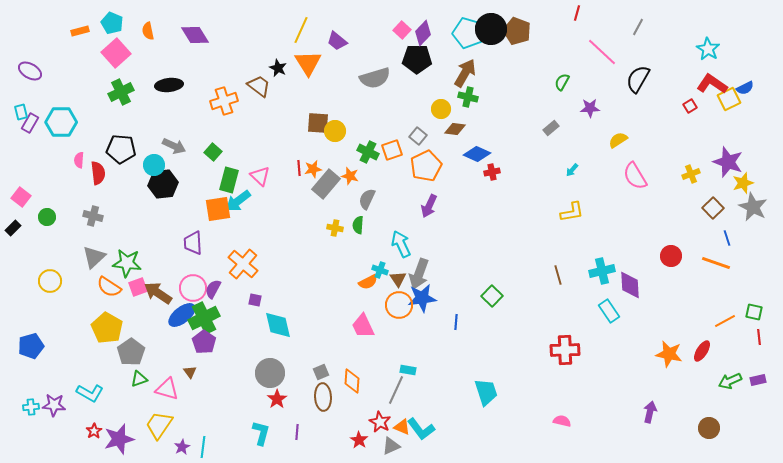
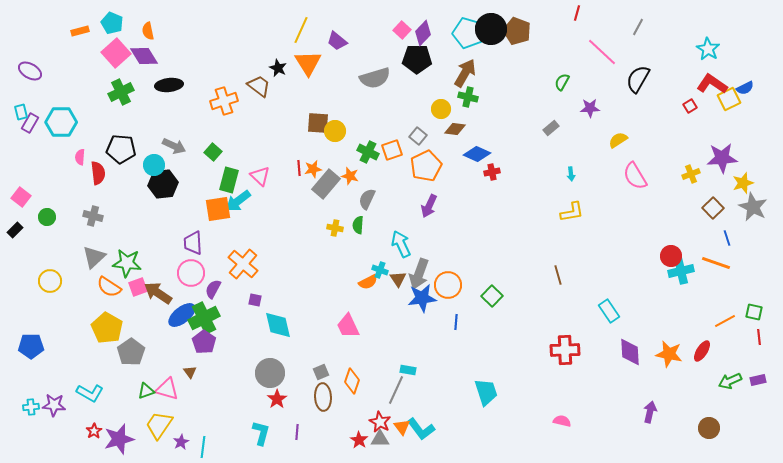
purple diamond at (195, 35): moved 51 px left, 21 px down
pink semicircle at (79, 160): moved 1 px right, 3 px up
purple star at (728, 162): moved 6 px left, 4 px up; rotated 24 degrees counterclockwise
cyan arrow at (572, 170): moved 1 px left, 4 px down; rotated 48 degrees counterclockwise
black rectangle at (13, 228): moved 2 px right, 2 px down
cyan cross at (602, 271): moved 79 px right
purple diamond at (630, 285): moved 67 px down
pink circle at (193, 288): moved 2 px left, 15 px up
orange circle at (399, 305): moved 49 px right, 20 px up
pink trapezoid at (363, 326): moved 15 px left
blue pentagon at (31, 346): rotated 15 degrees clockwise
green triangle at (139, 379): moved 7 px right, 12 px down
orange diamond at (352, 381): rotated 15 degrees clockwise
orange triangle at (402, 427): rotated 30 degrees clockwise
gray triangle at (391, 446): moved 11 px left, 7 px up; rotated 24 degrees clockwise
purple star at (182, 447): moved 1 px left, 5 px up
